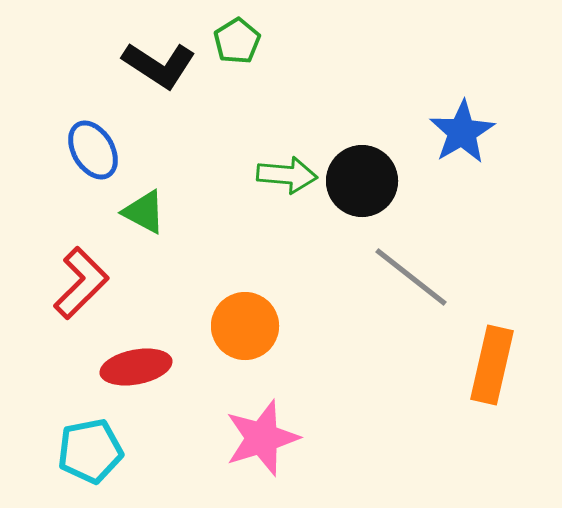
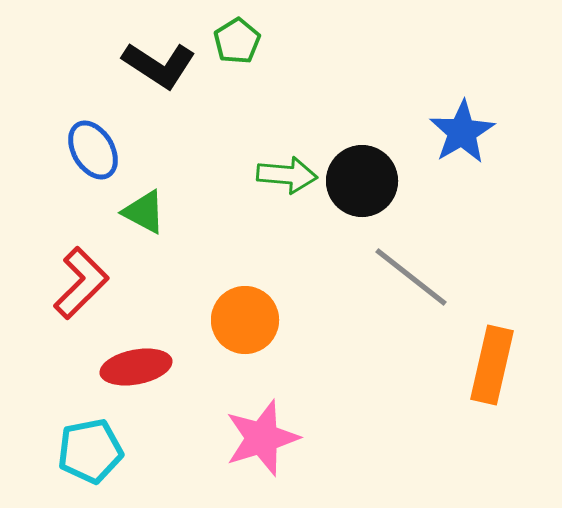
orange circle: moved 6 px up
